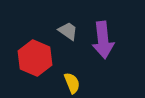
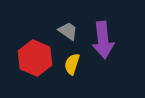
yellow semicircle: moved 19 px up; rotated 140 degrees counterclockwise
